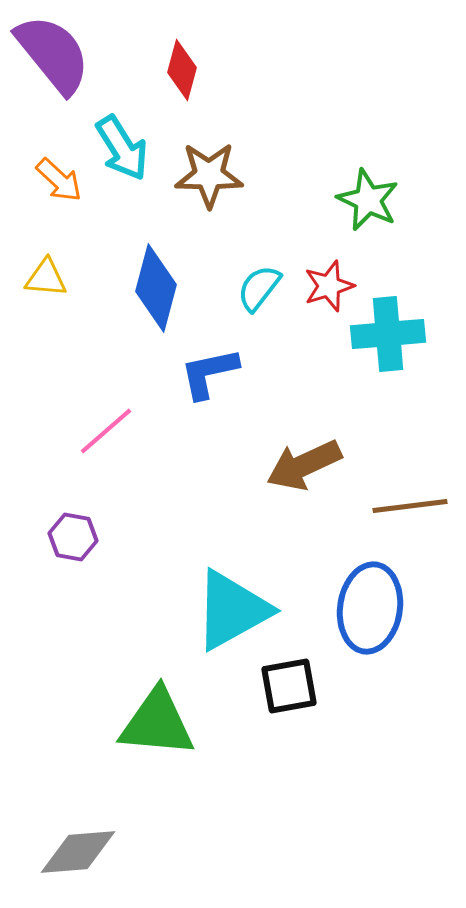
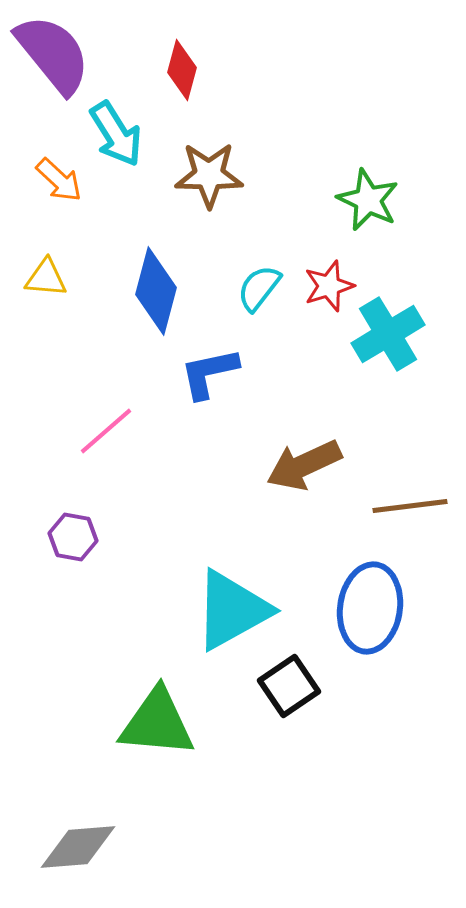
cyan arrow: moved 6 px left, 14 px up
blue diamond: moved 3 px down
cyan cross: rotated 26 degrees counterclockwise
black square: rotated 24 degrees counterclockwise
gray diamond: moved 5 px up
